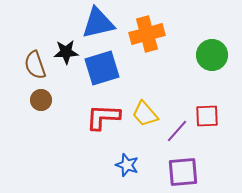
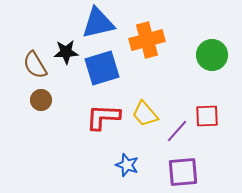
orange cross: moved 6 px down
brown semicircle: rotated 12 degrees counterclockwise
